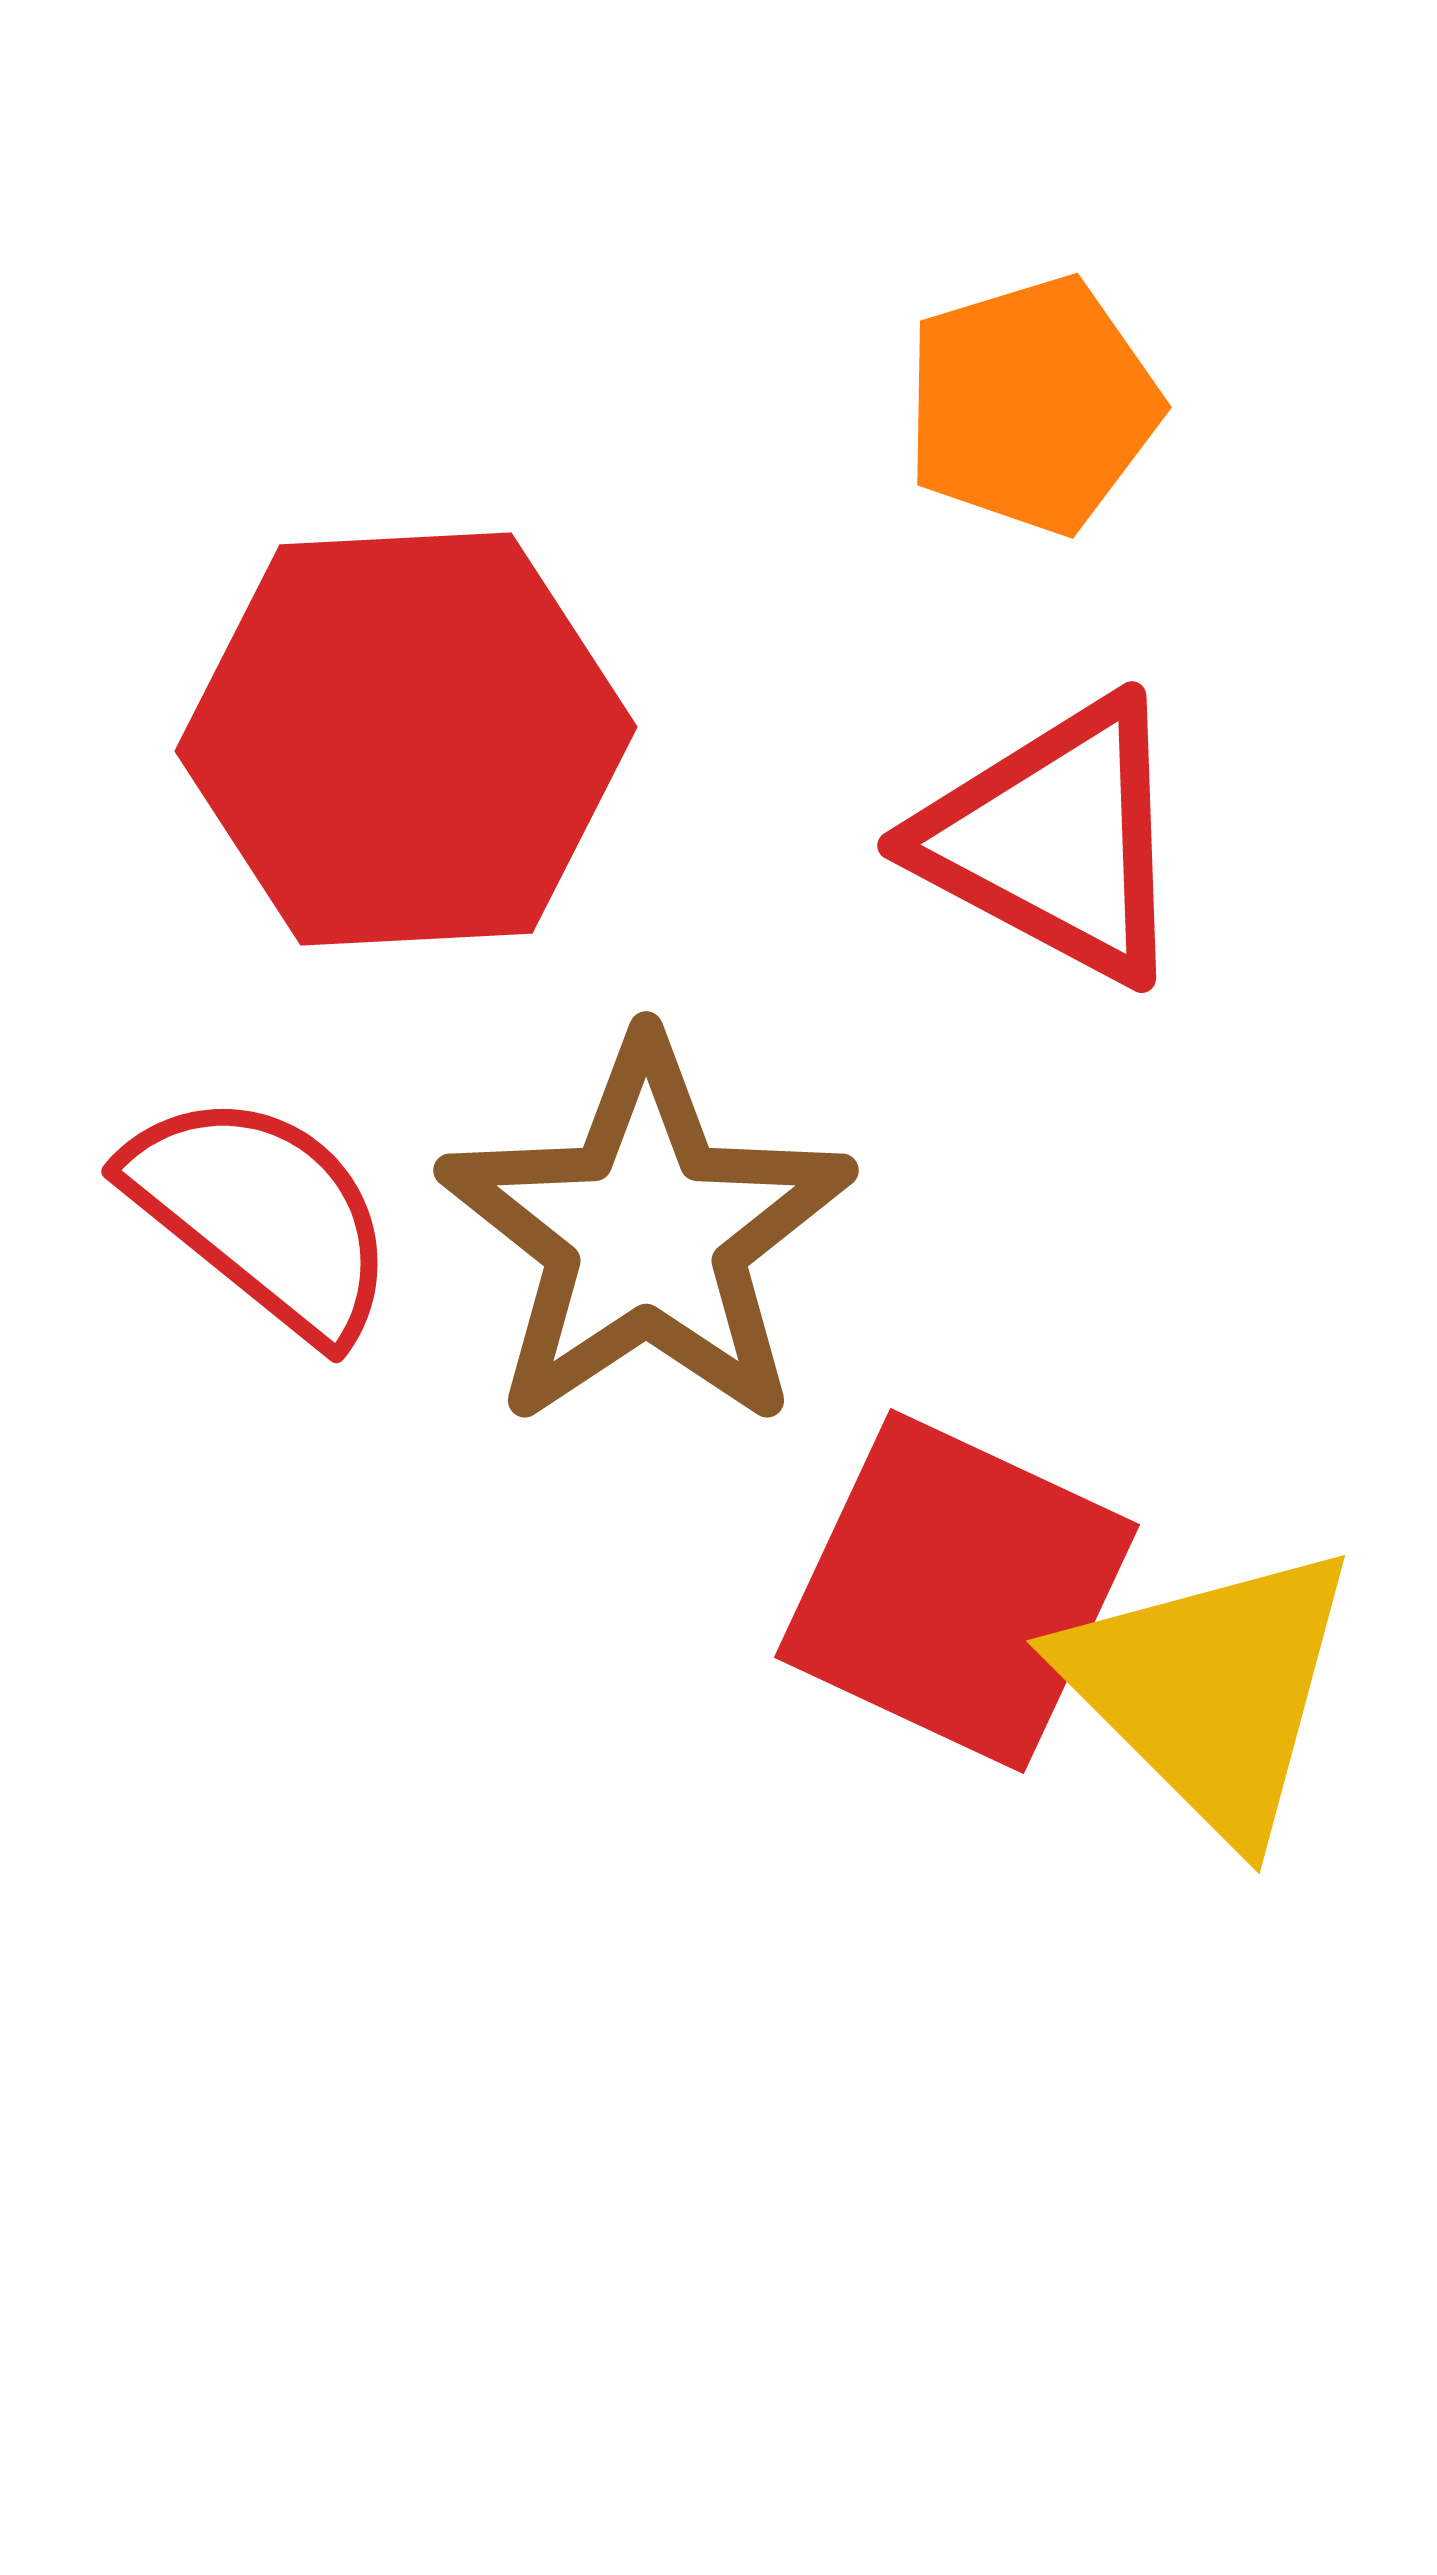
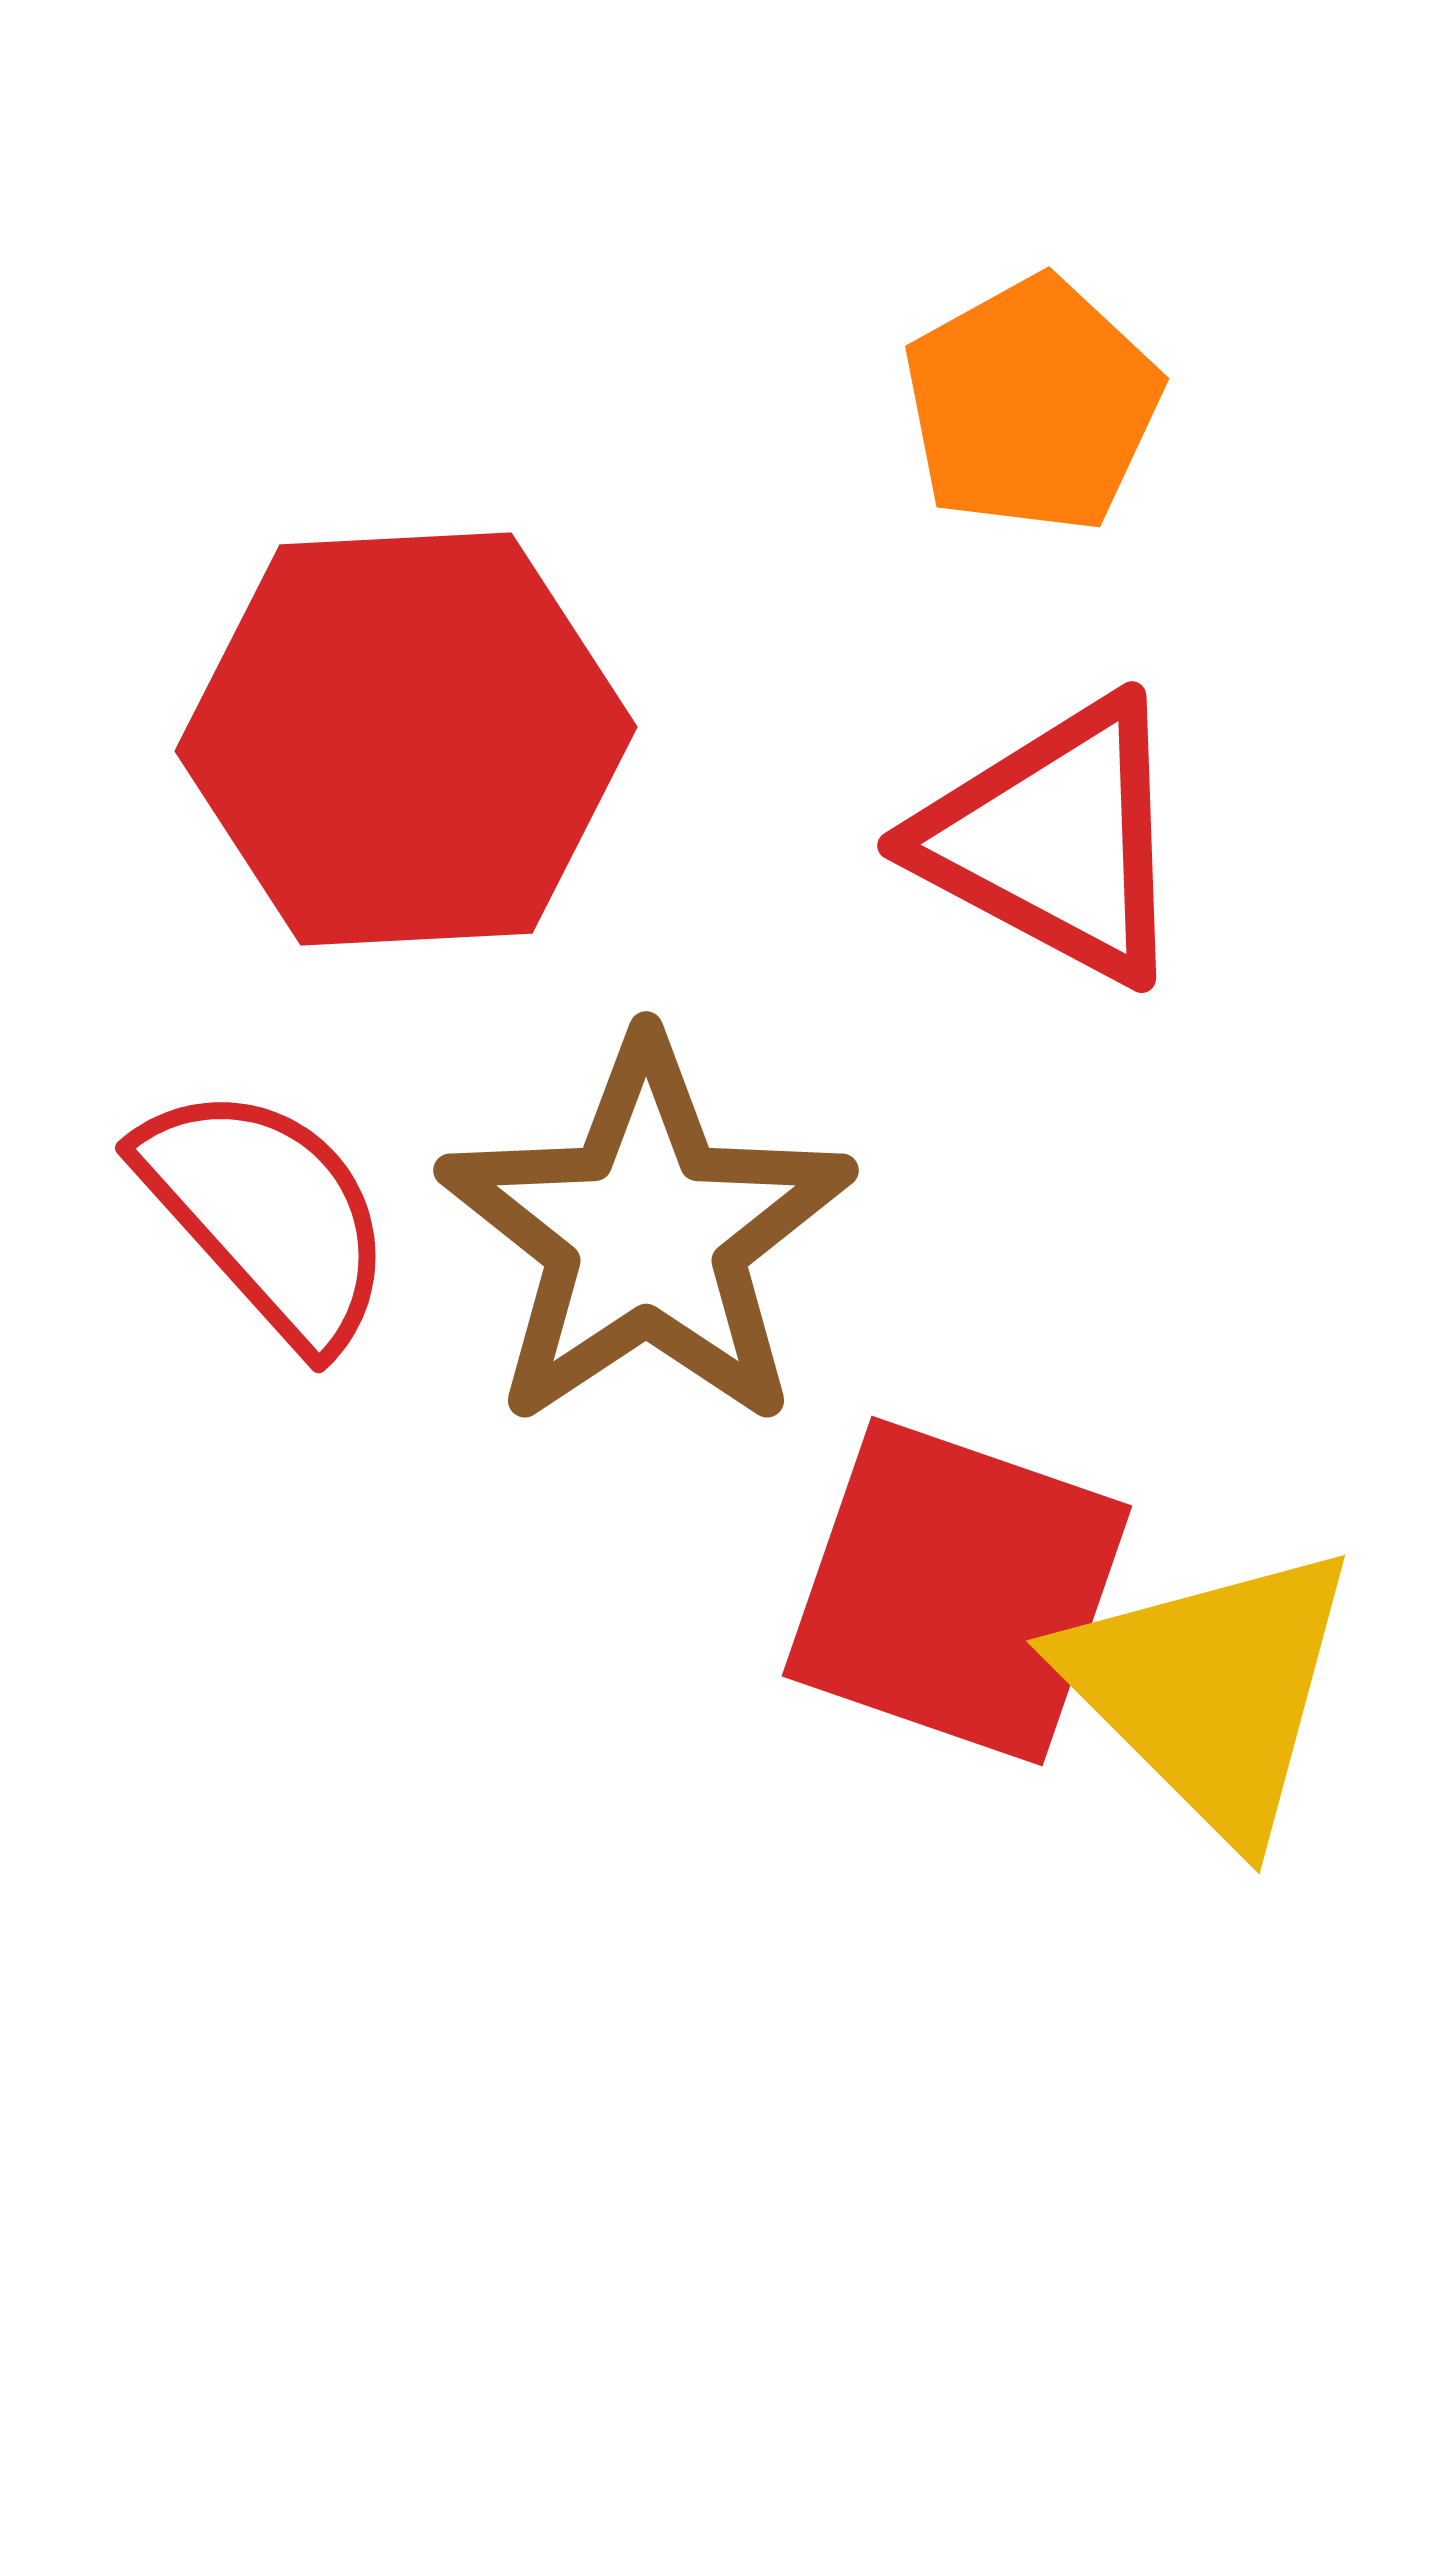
orange pentagon: rotated 12 degrees counterclockwise
red semicircle: moved 5 px right; rotated 9 degrees clockwise
red square: rotated 6 degrees counterclockwise
